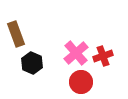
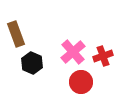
pink cross: moved 3 px left, 1 px up
